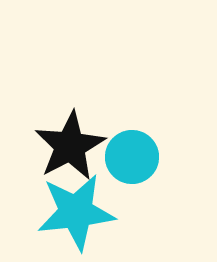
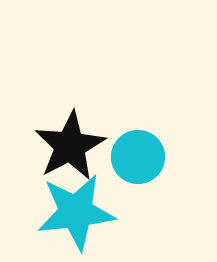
cyan circle: moved 6 px right
